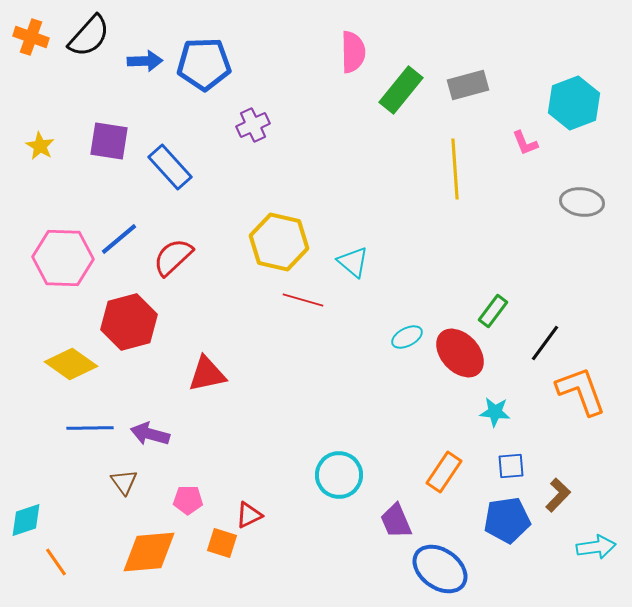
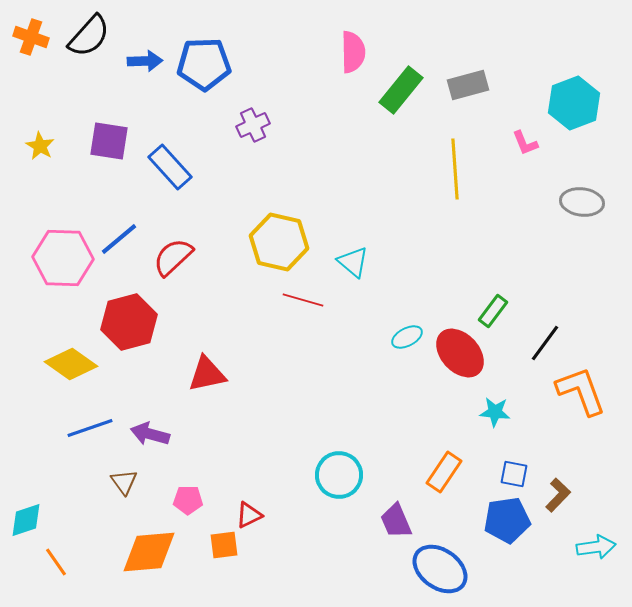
blue line at (90, 428): rotated 18 degrees counterclockwise
blue square at (511, 466): moved 3 px right, 8 px down; rotated 16 degrees clockwise
orange square at (222, 543): moved 2 px right, 2 px down; rotated 24 degrees counterclockwise
